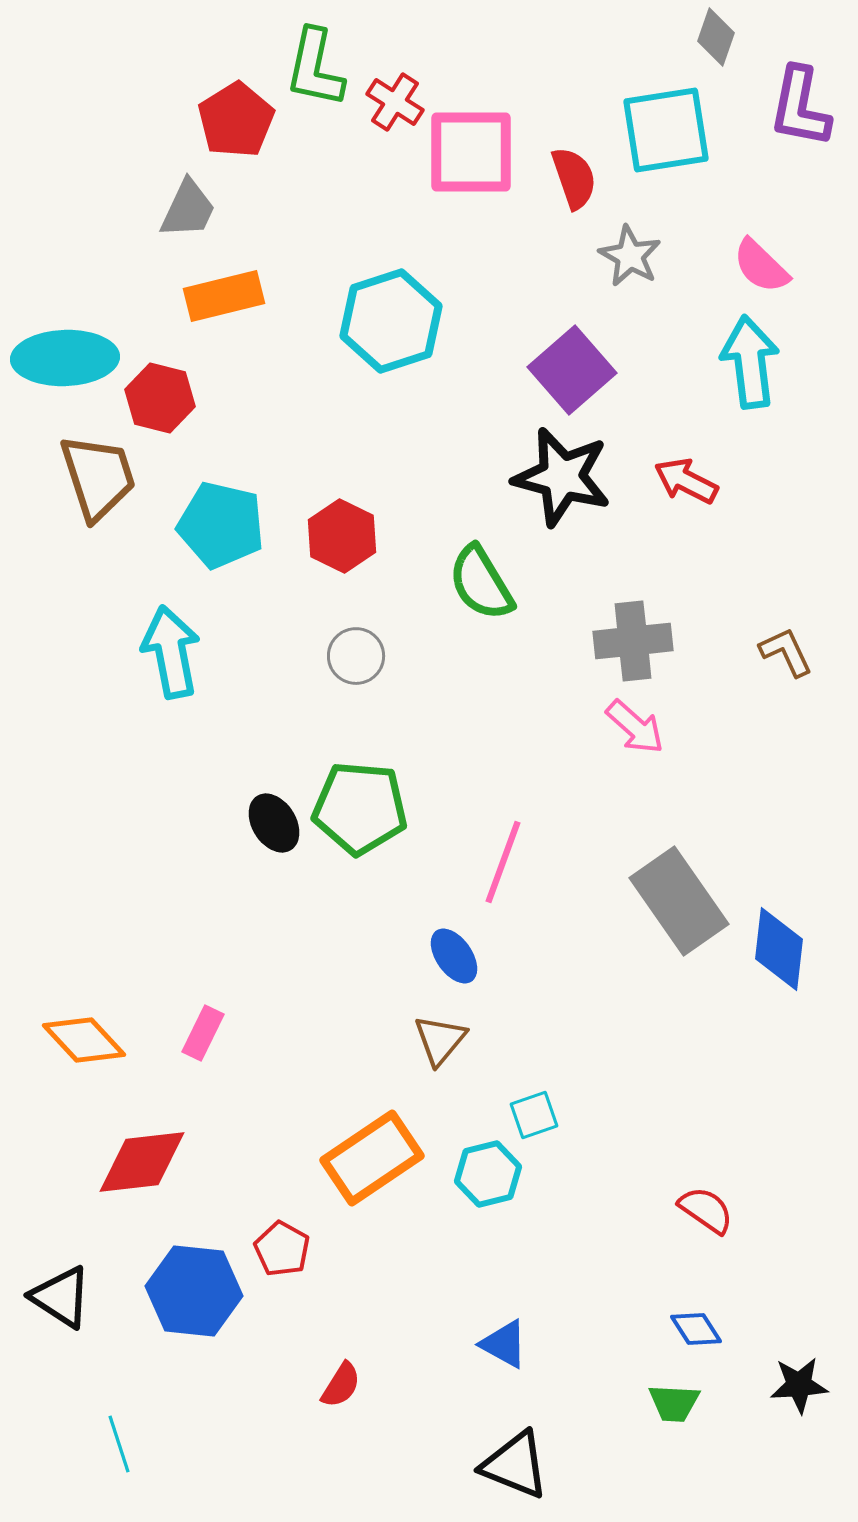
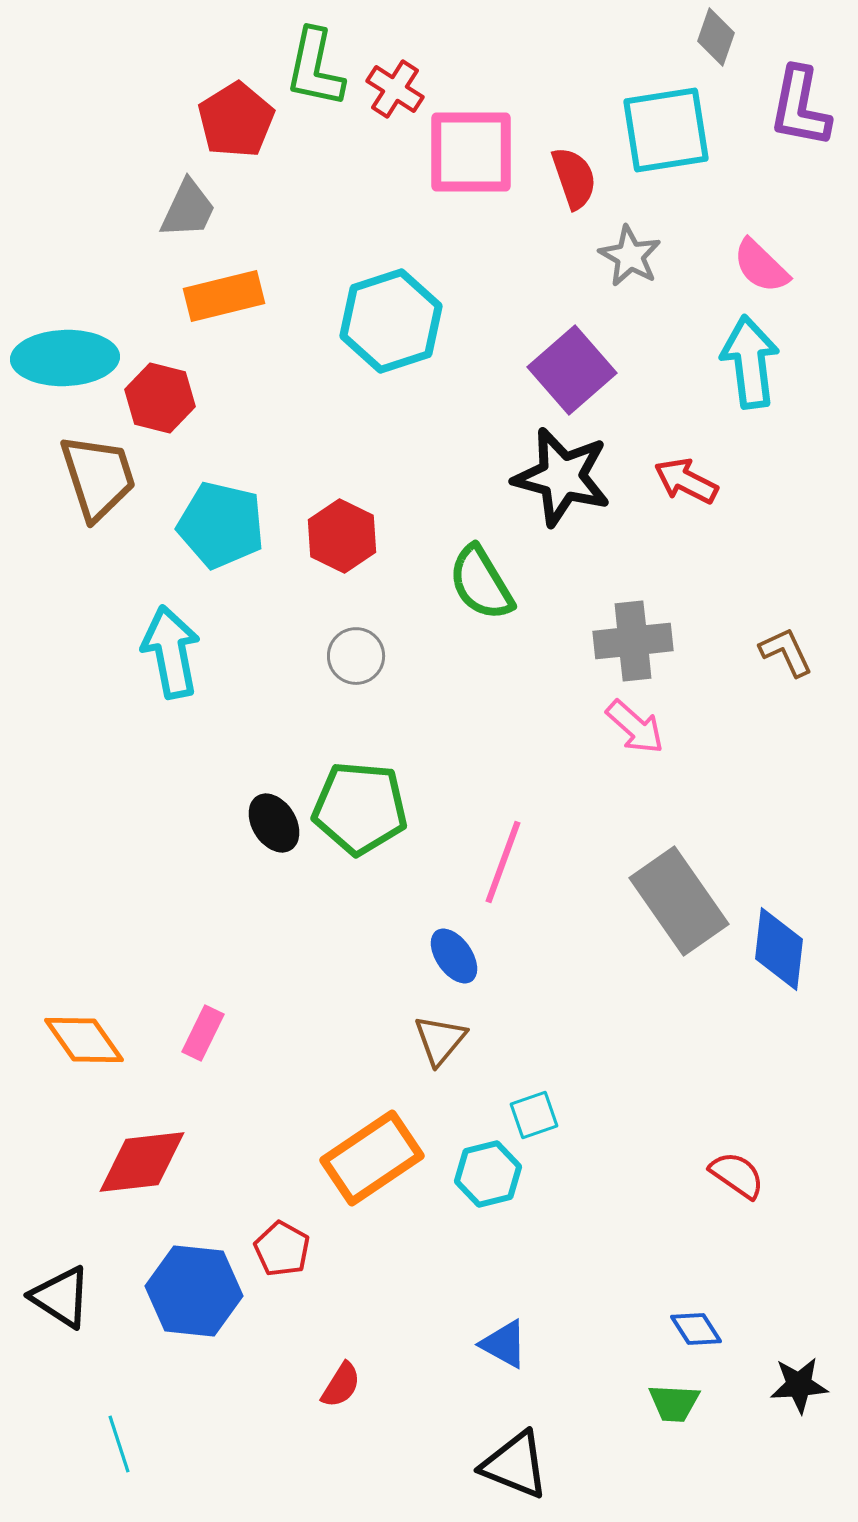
red cross at (395, 102): moved 13 px up
orange diamond at (84, 1040): rotated 8 degrees clockwise
red semicircle at (706, 1210): moved 31 px right, 35 px up
